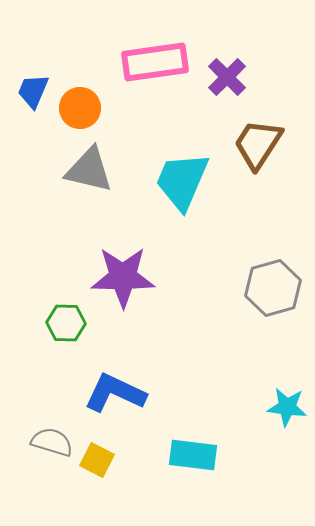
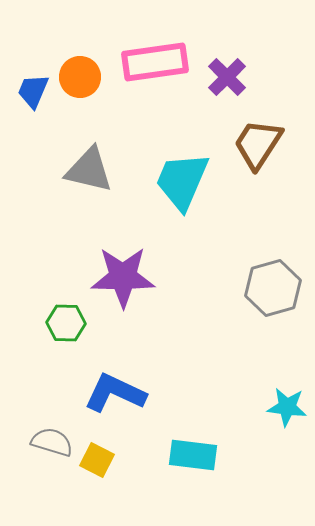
orange circle: moved 31 px up
